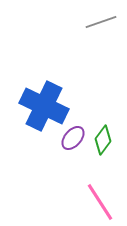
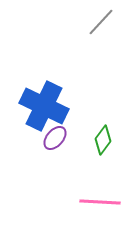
gray line: rotated 28 degrees counterclockwise
purple ellipse: moved 18 px left
pink line: rotated 54 degrees counterclockwise
